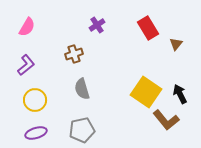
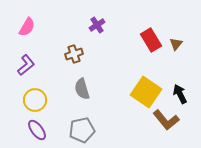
red rectangle: moved 3 px right, 12 px down
purple ellipse: moved 1 px right, 3 px up; rotated 70 degrees clockwise
